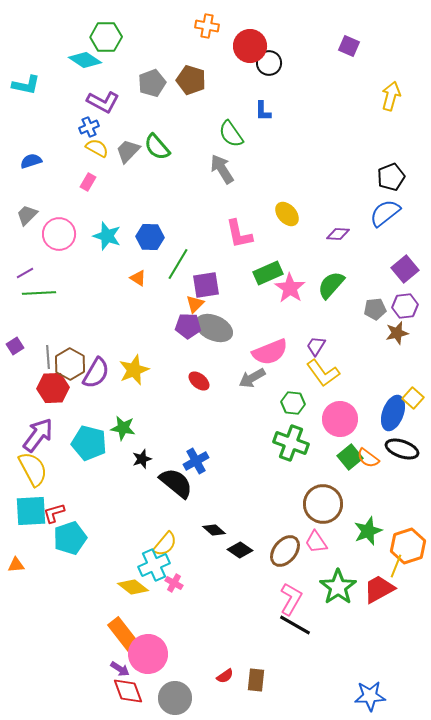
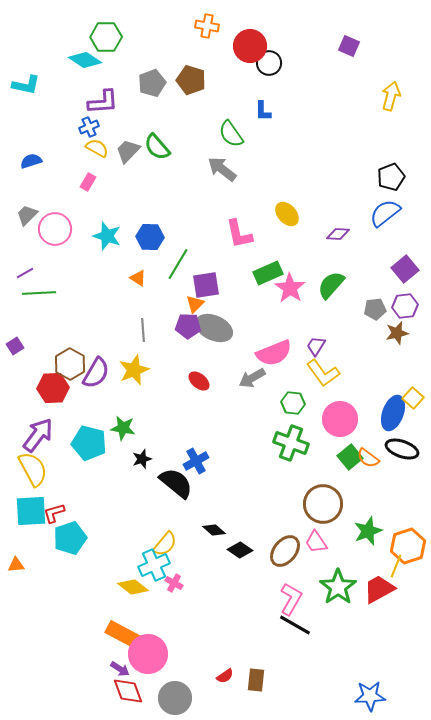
purple L-shape at (103, 102): rotated 32 degrees counterclockwise
gray arrow at (222, 169): rotated 20 degrees counterclockwise
pink circle at (59, 234): moved 4 px left, 5 px up
pink semicircle at (270, 352): moved 4 px right, 1 px down
gray line at (48, 357): moved 95 px right, 27 px up
orange rectangle at (124, 635): rotated 24 degrees counterclockwise
